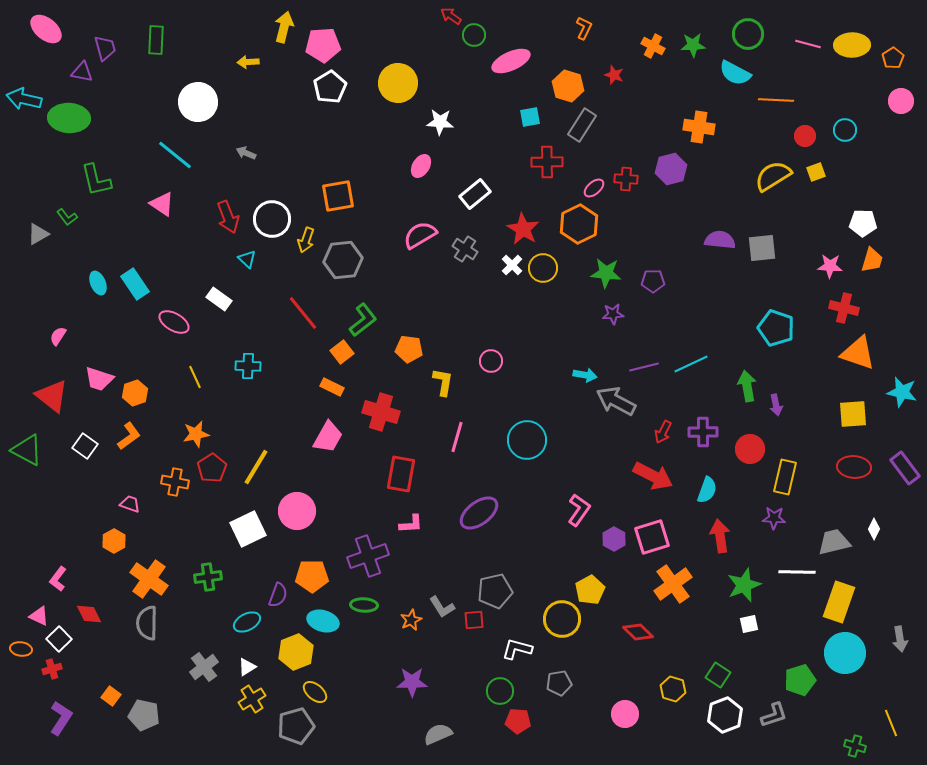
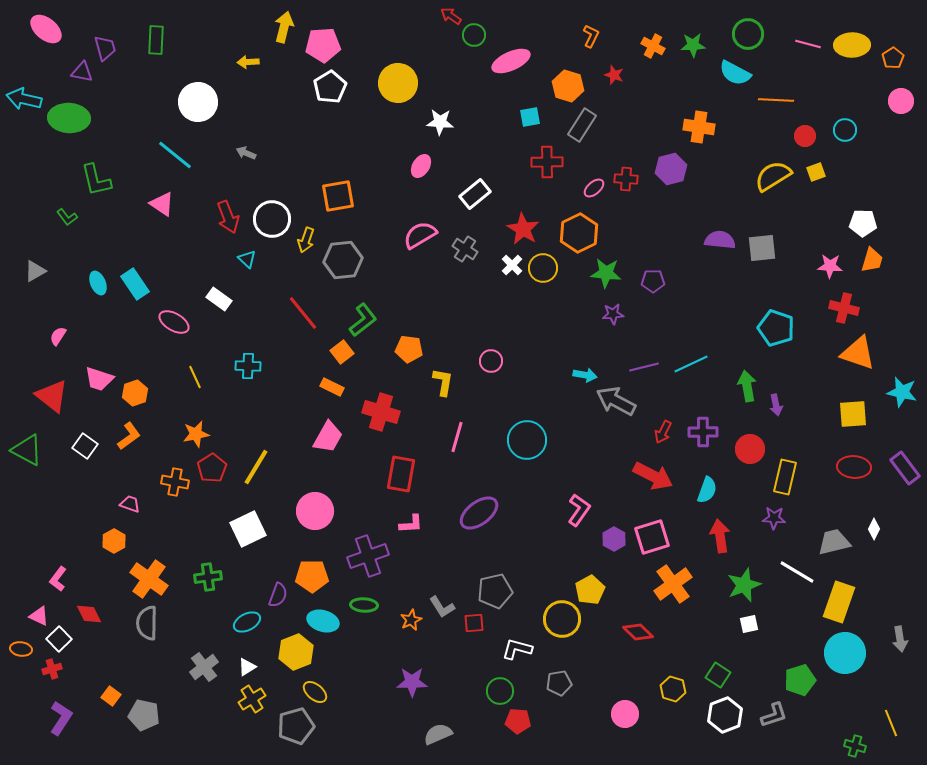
orange L-shape at (584, 28): moved 7 px right, 8 px down
orange hexagon at (579, 224): moved 9 px down
gray triangle at (38, 234): moved 3 px left, 37 px down
pink circle at (297, 511): moved 18 px right
white line at (797, 572): rotated 30 degrees clockwise
red square at (474, 620): moved 3 px down
